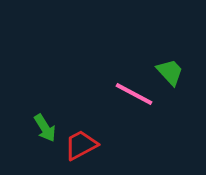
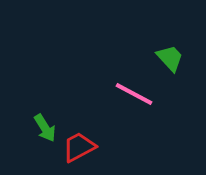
green trapezoid: moved 14 px up
red trapezoid: moved 2 px left, 2 px down
